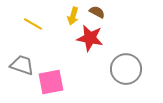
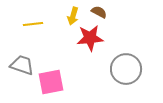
brown semicircle: moved 2 px right
yellow line: rotated 36 degrees counterclockwise
red star: rotated 16 degrees counterclockwise
